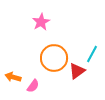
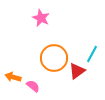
pink star: moved 4 px up; rotated 18 degrees counterclockwise
pink semicircle: rotated 88 degrees counterclockwise
